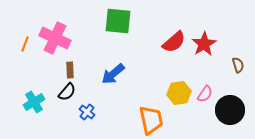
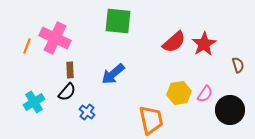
orange line: moved 2 px right, 2 px down
